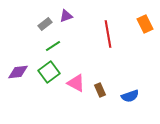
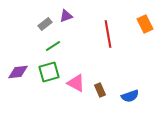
green square: rotated 20 degrees clockwise
